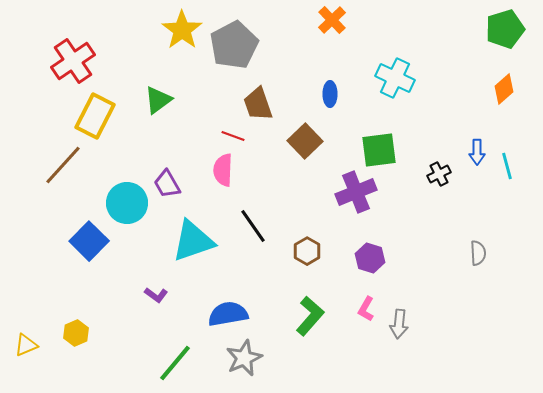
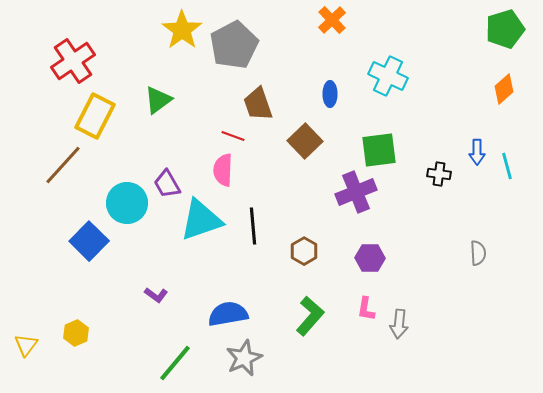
cyan cross: moved 7 px left, 2 px up
black cross: rotated 35 degrees clockwise
black line: rotated 30 degrees clockwise
cyan triangle: moved 8 px right, 21 px up
brown hexagon: moved 3 px left
purple hexagon: rotated 16 degrees counterclockwise
pink L-shape: rotated 20 degrees counterclockwise
yellow triangle: rotated 30 degrees counterclockwise
